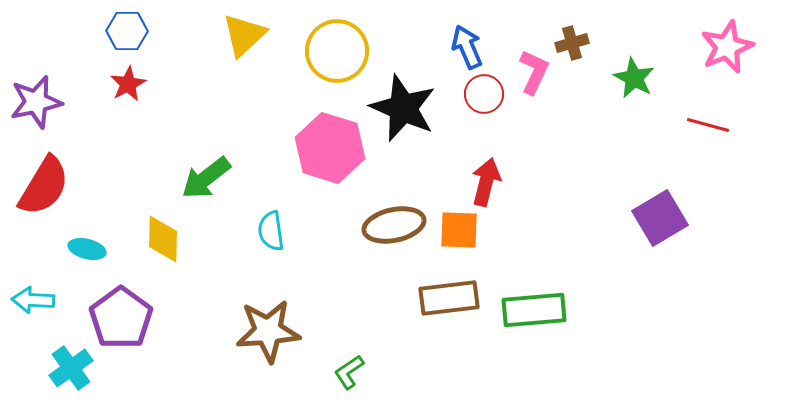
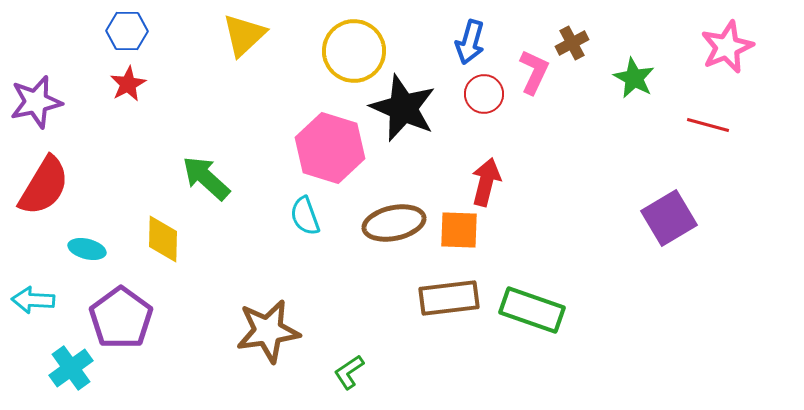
brown cross: rotated 12 degrees counterclockwise
blue arrow: moved 3 px right, 5 px up; rotated 141 degrees counterclockwise
yellow circle: moved 17 px right
green arrow: rotated 80 degrees clockwise
purple square: moved 9 px right
brown ellipse: moved 2 px up
cyan semicircle: moved 34 px right, 15 px up; rotated 12 degrees counterclockwise
green rectangle: moved 2 px left; rotated 24 degrees clockwise
brown star: rotated 4 degrees counterclockwise
